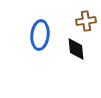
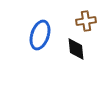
blue ellipse: rotated 12 degrees clockwise
